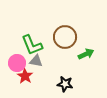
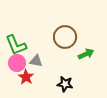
green L-shape: moved 16 px left
red star: moved 1 px right, 1 px down
